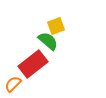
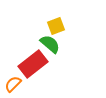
green semicircle: moved 2 px right, 3 px down
